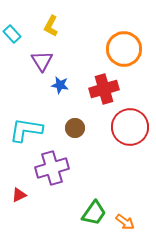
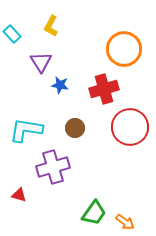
purple triangle: moved 1 px left, 1 px down
purple cross: moved 1 px right, 1 px up
red triangle: rotated 42 degrees clockwise
